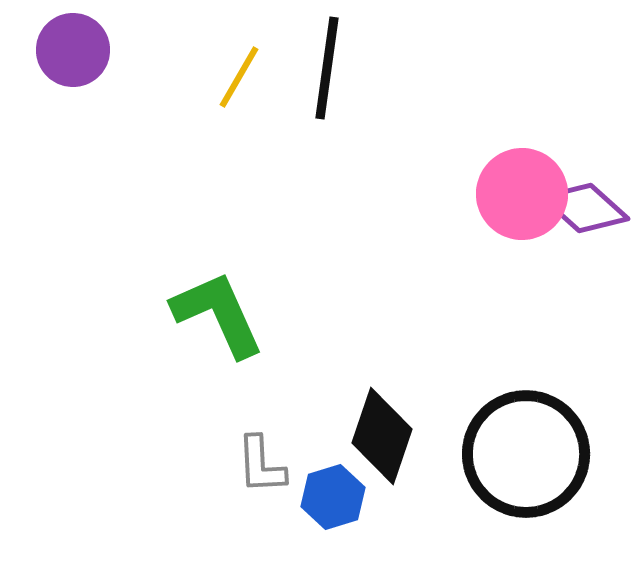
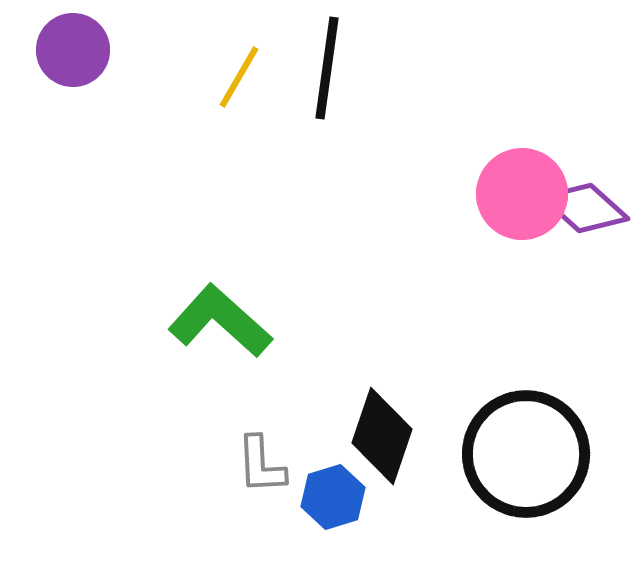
green L-shape: moved 2 px right, 7 px down; rotated 24 degrees counterclockwise
